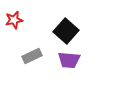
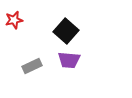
gray rectangle: moved 10 px down
